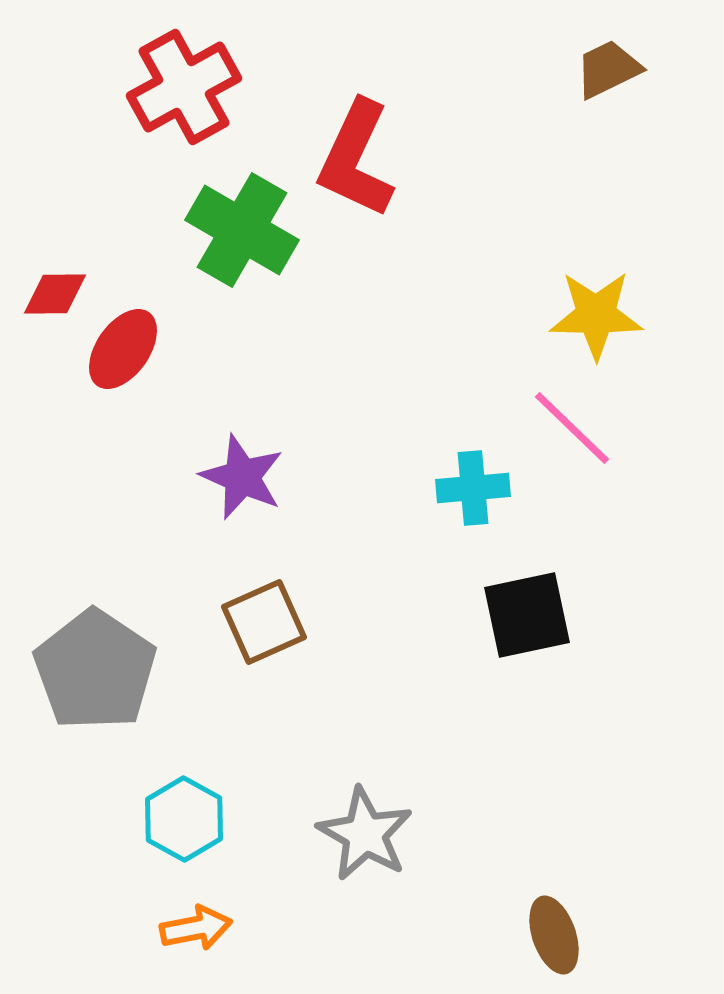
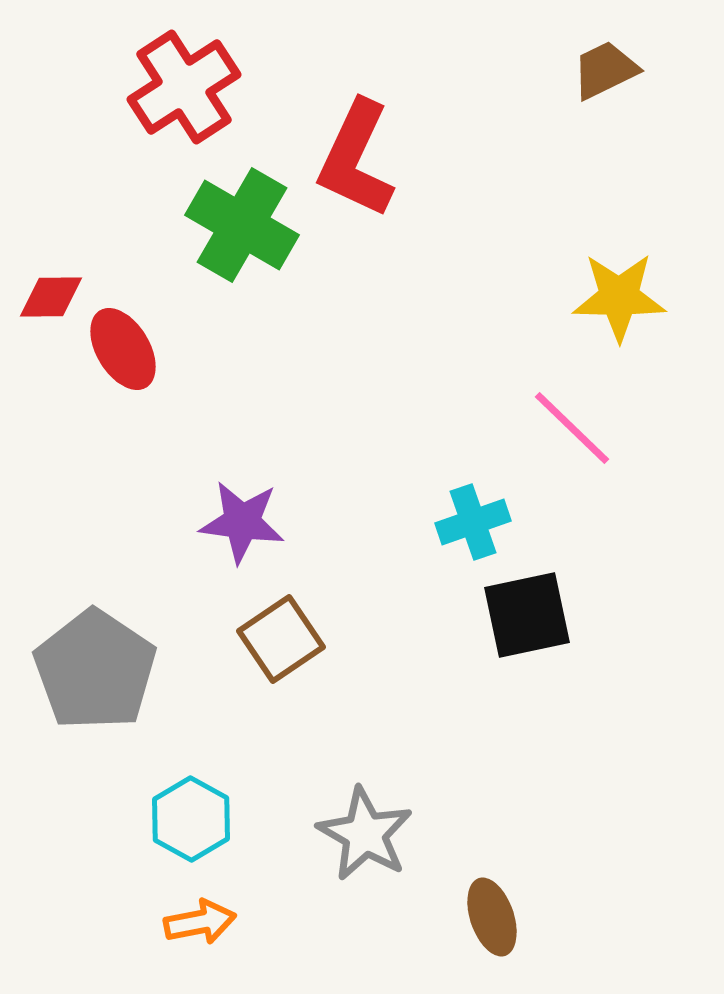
brown trapezoid: moved 3 px left, 1 px down
red cross: rotated 4 degrees counterclockwise
green cross: moved 5 px up
red diamond: moved 4 px left, 3 px down
yellow star: moved 23 px right, 18 px up
red ellipse: rotated 66 degrees counterclockwise
purple star: moved 45 px down; rotated 16 degrees counterclockwise
cyan cross: moved 34 px down; rotated 14 degrees counterclockwise
brown square: moved 17 px right, 17 px down; rotated 10 degrees counterclockwise
cyan hexagon: moved 7 px right
orange arrow: moved 4 px right, 6 px up
brown ellipse: moved 62 px left, 18 px up
